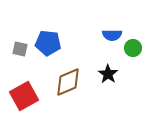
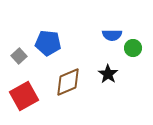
gray square: moved 1 px left, 7 px down; rotated 35 degrees clockwise
